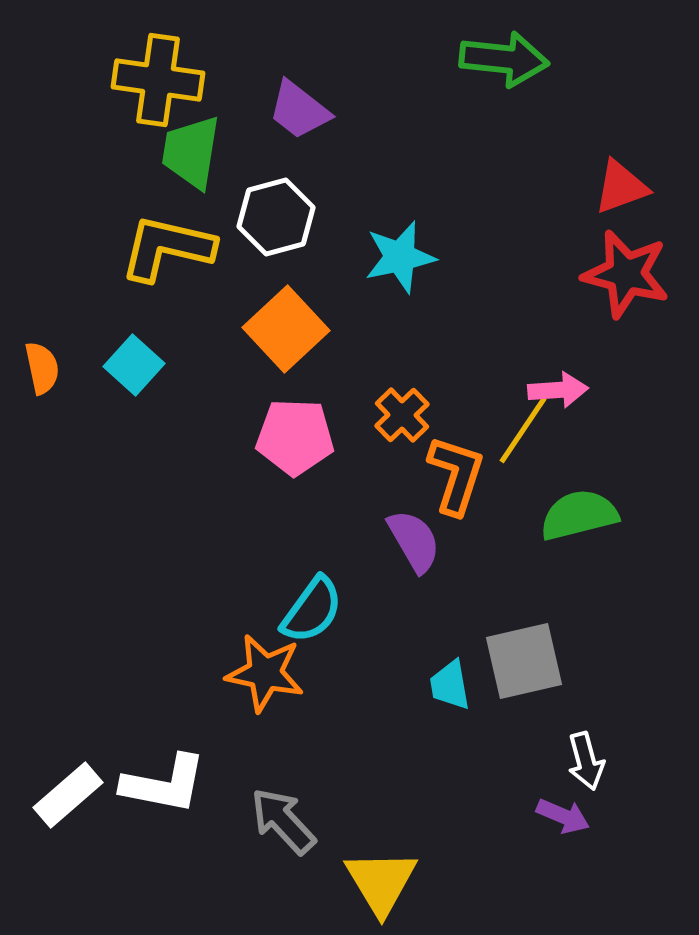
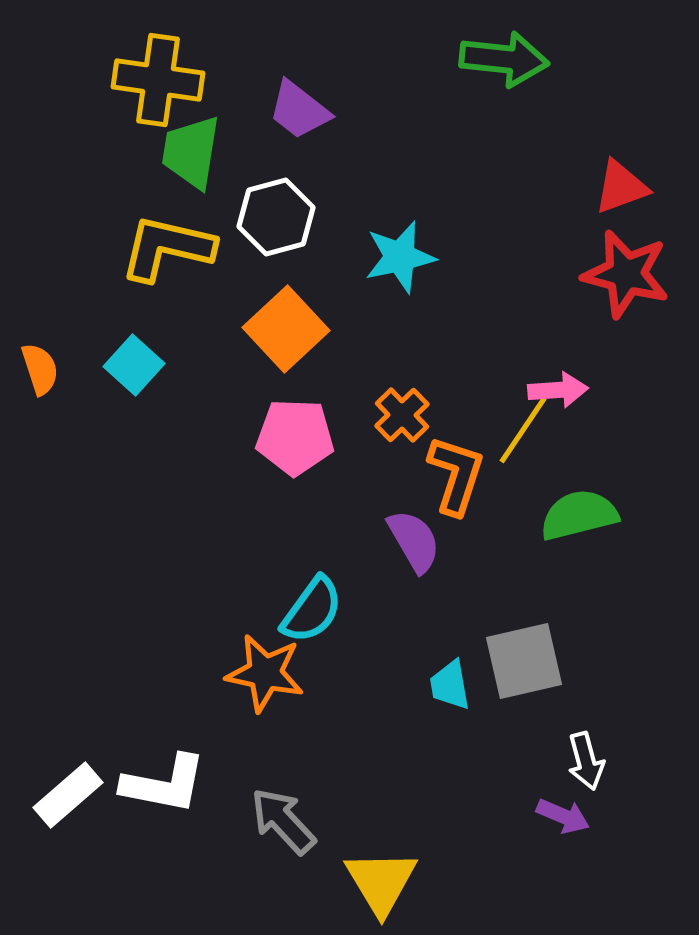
orange semicircle: moved 2 px left, 1 px down; rotated 6 degrees counterclockwise
